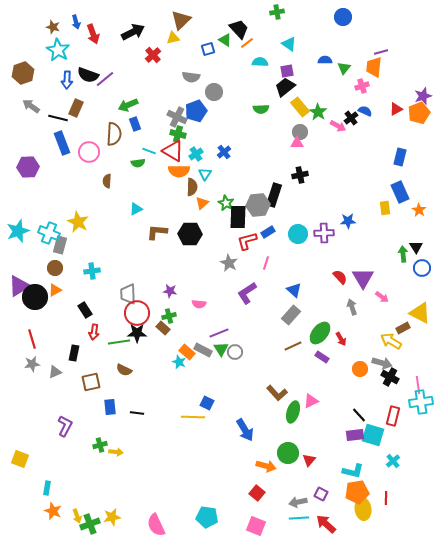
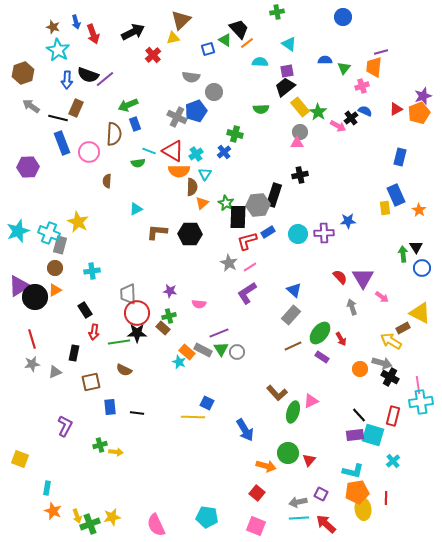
green cross at (178, 134): moved 57 px right
blue rectangle at (400, 192): moved 4 px left, 3 px down
pink line at (266, 263): moved 16 px left, 4 px down; rotated 40 degrees clockwise
gray circle at (235, 352): moved 2 px right
